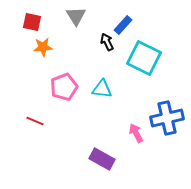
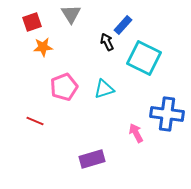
gray triangle: moved 5 px left, 2 px up
red square: rotated 30 degrees counterclockwise
cyan triangle: moved 2 px right; rotated 25 degrees counterclockwise
blue cross: moved 4 px up; rotated 20 degrees clockwise
purple rectangle: moved 10 px left; rotated 45 degrees counterclockwise
